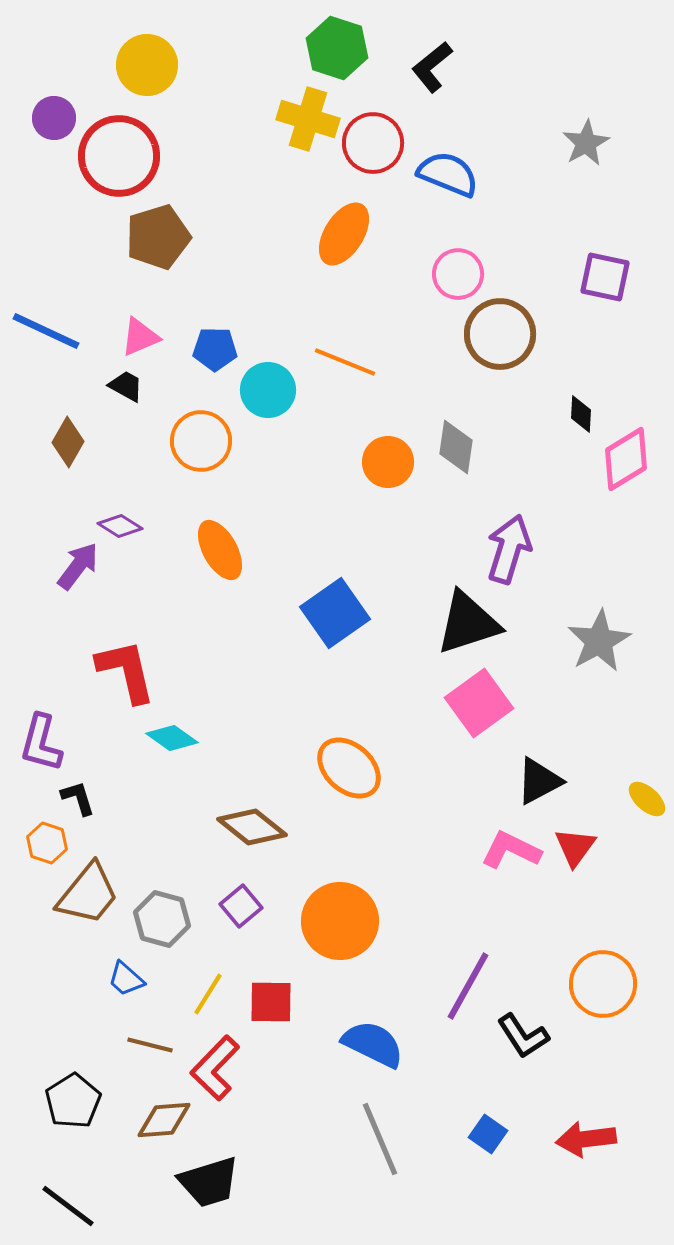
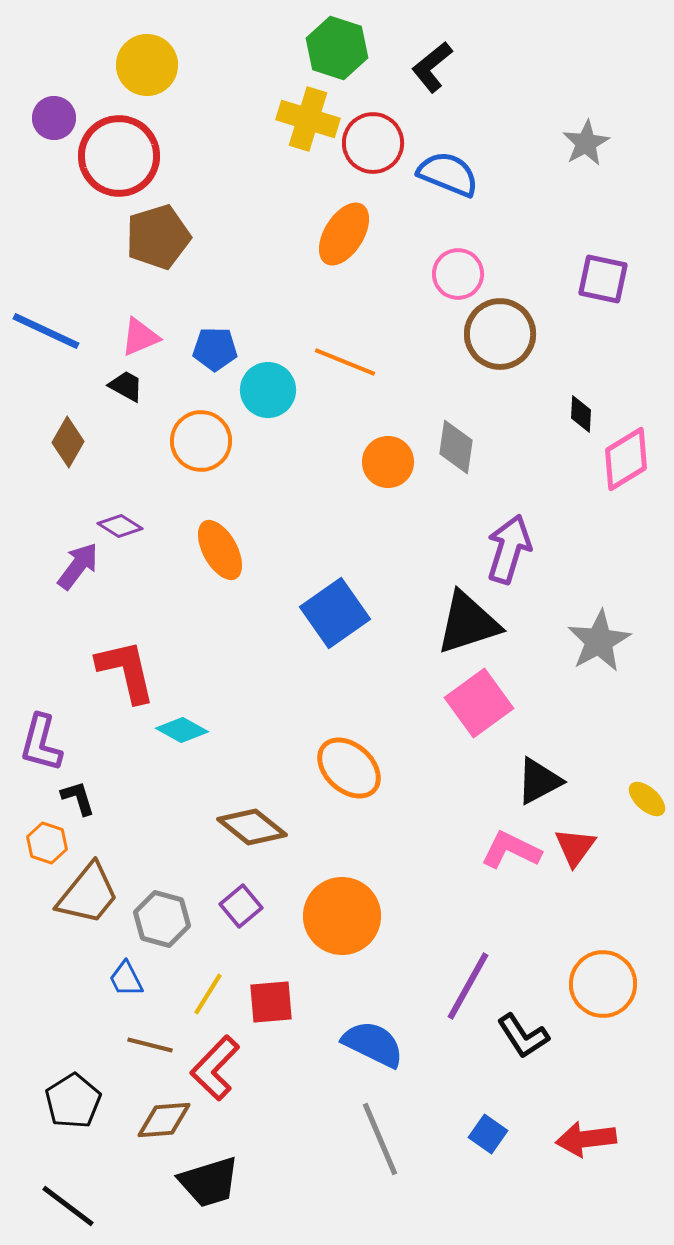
purple square at (605, 277): moved 2 px left, 2 px down
cyan diamond at (172, 738): moved 10 px right, 8 px up; rotated 6 degrees counterclockwise
orange circle at (340, 921): moved 2 px right, 5 px up
blue trapezoid at (126, 979): rotated 21 degrees clockwise
red square at (271, 1002): rotated 6 degrees counterclockwise
